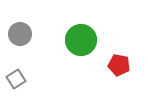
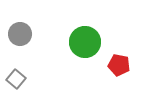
green circle: moved 4 px right, 2 px down
gray square: rotated 18 degrees counterclockwise
